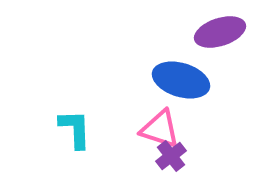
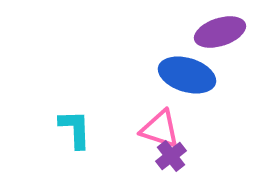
blue ellipse: moved 6 px right, 5 px up
